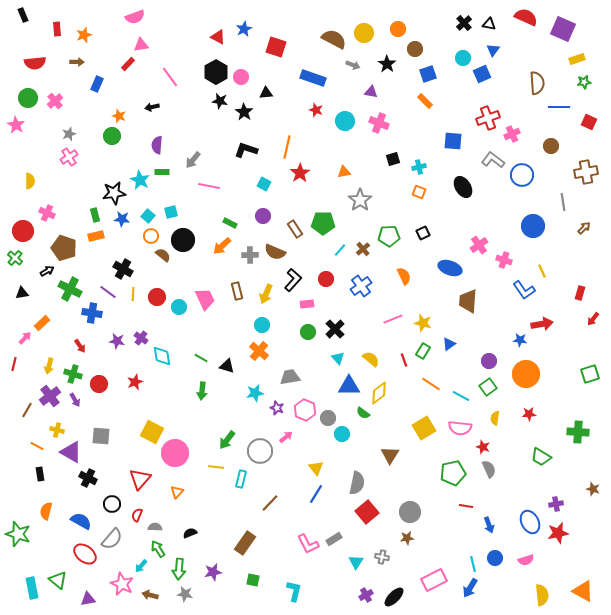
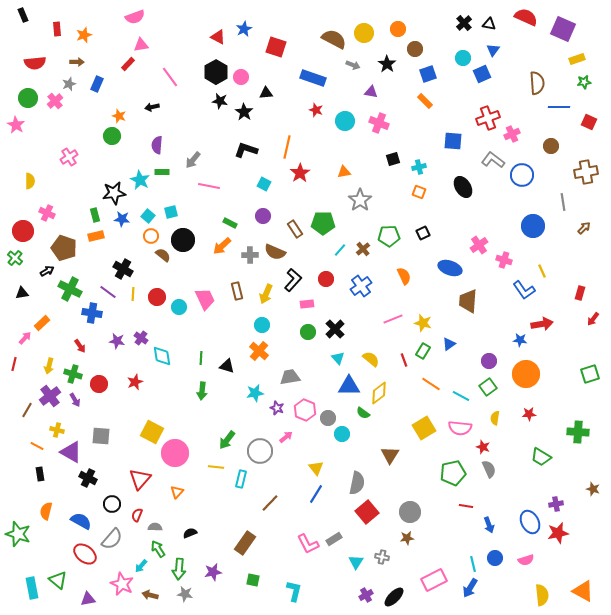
gray star at (69, 134): moved 50 px up
green line at (201, 358): rotated 64 degrees clockwise
